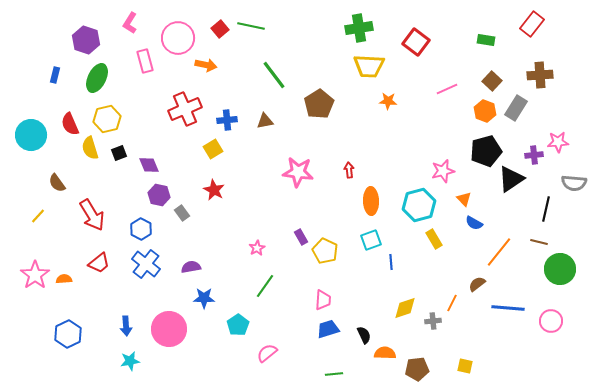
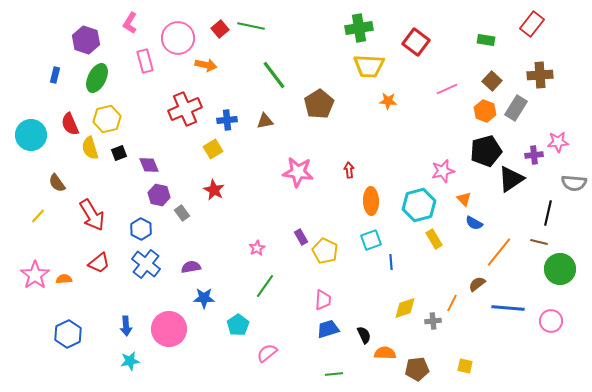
black line at (546, 209): moved 2 px right, 4 px down
